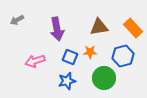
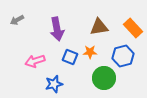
blue star: moved 13 px left, 3 px down
